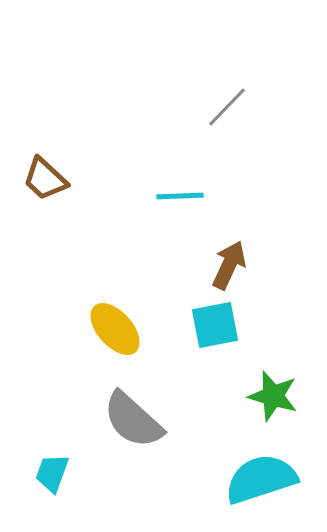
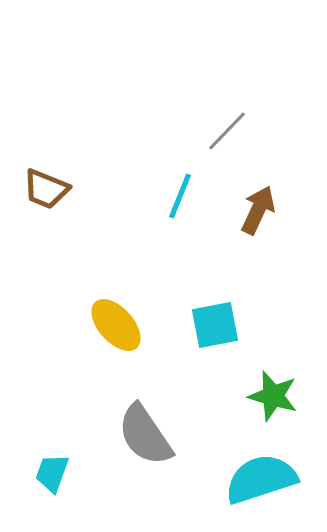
gray line: moved 24 px down
brown trapezoid: moved 1 px right, 10 px down; rotated 21 degrees counterclockwise
cyan line: rotated 66 degrees counterclockwise
brown arrow: moved 29 px right, 55 px up
yellow ellipse: moved 1 px right, 4 px up
gray semicircle: moved 12 px right, 15 px down; rotated 14 degrees clockwise
